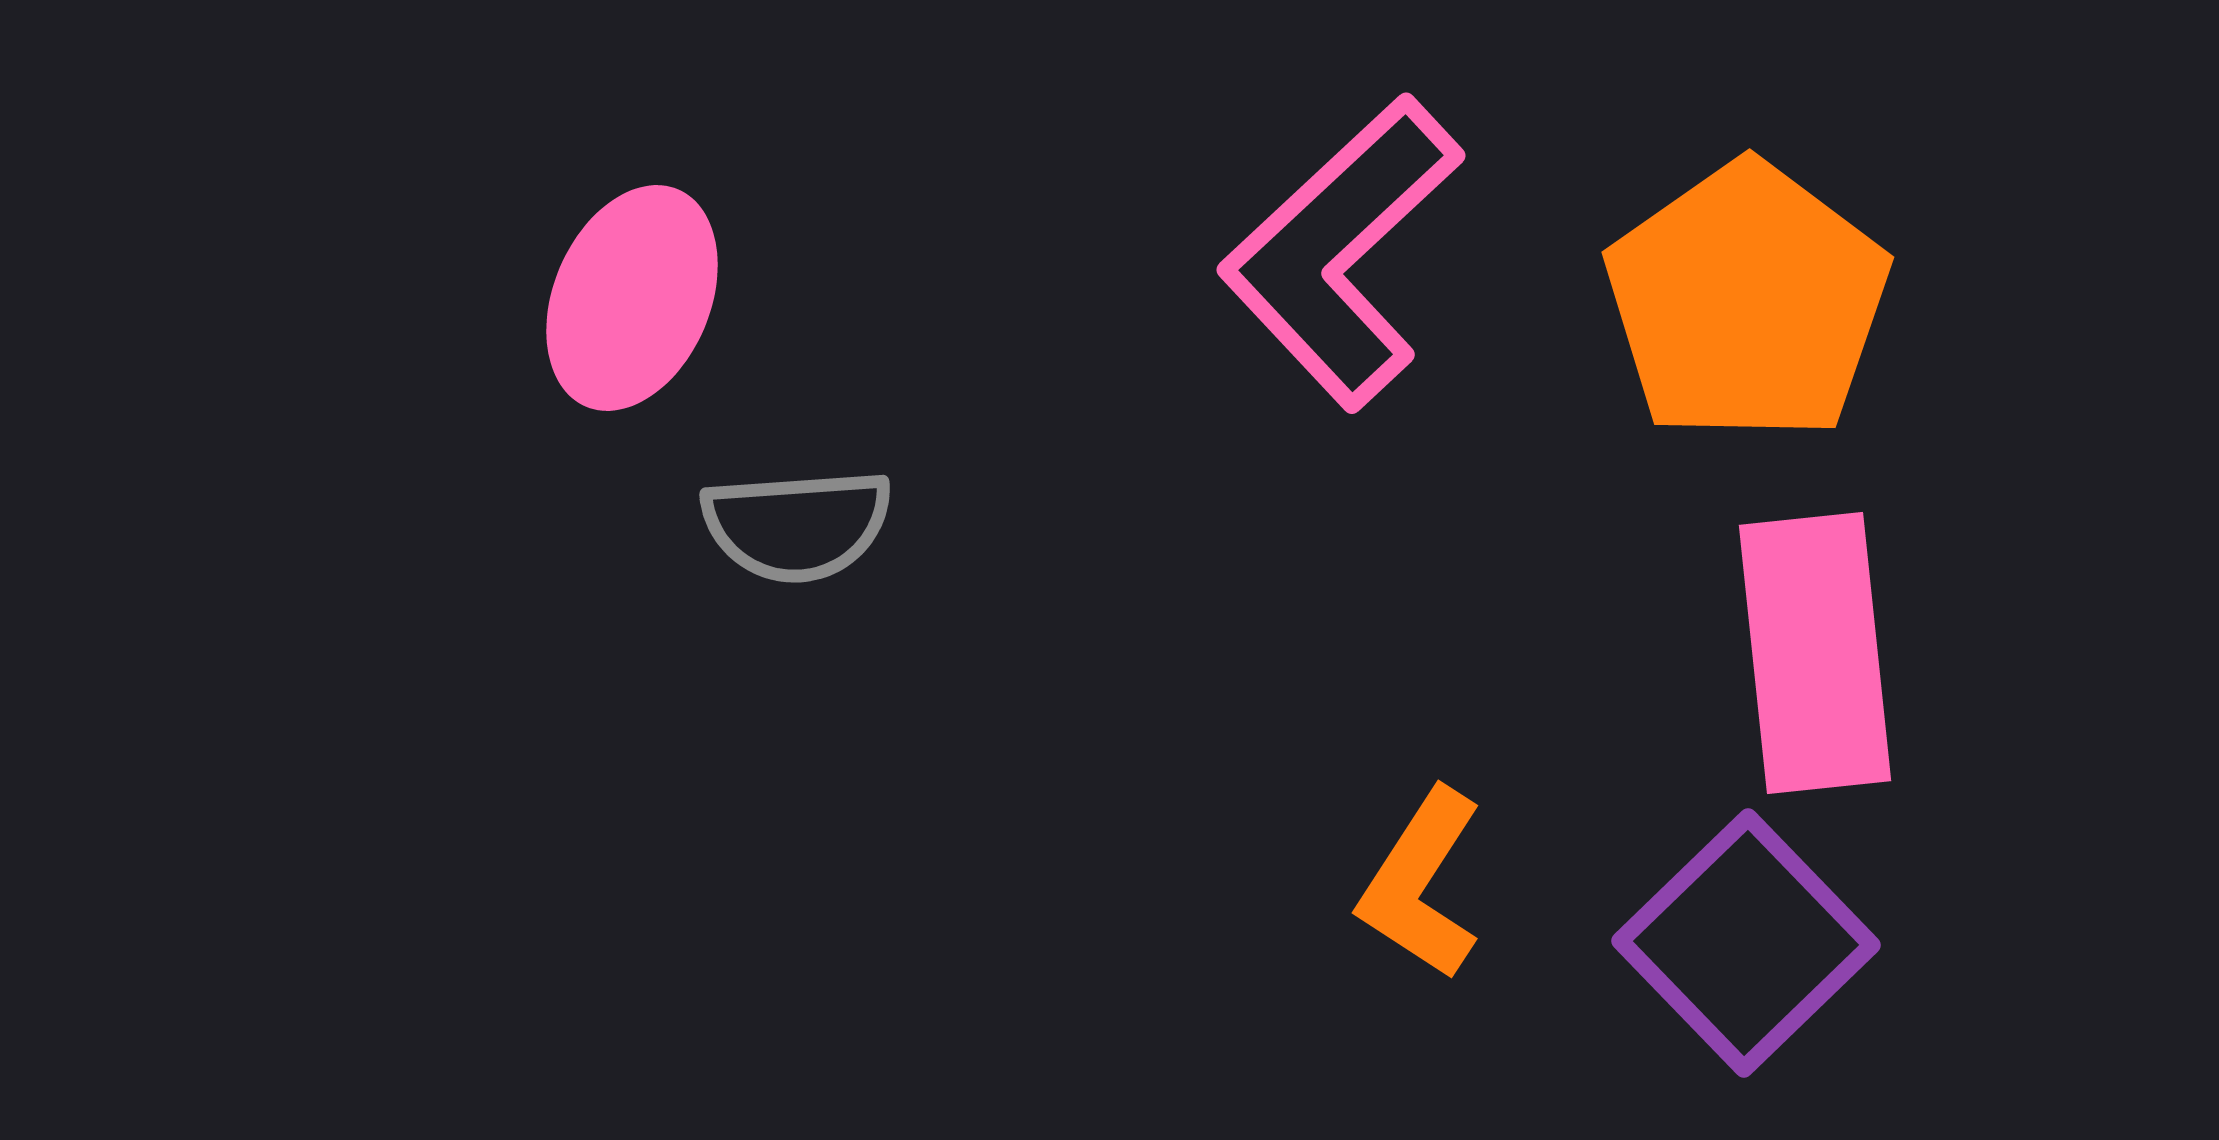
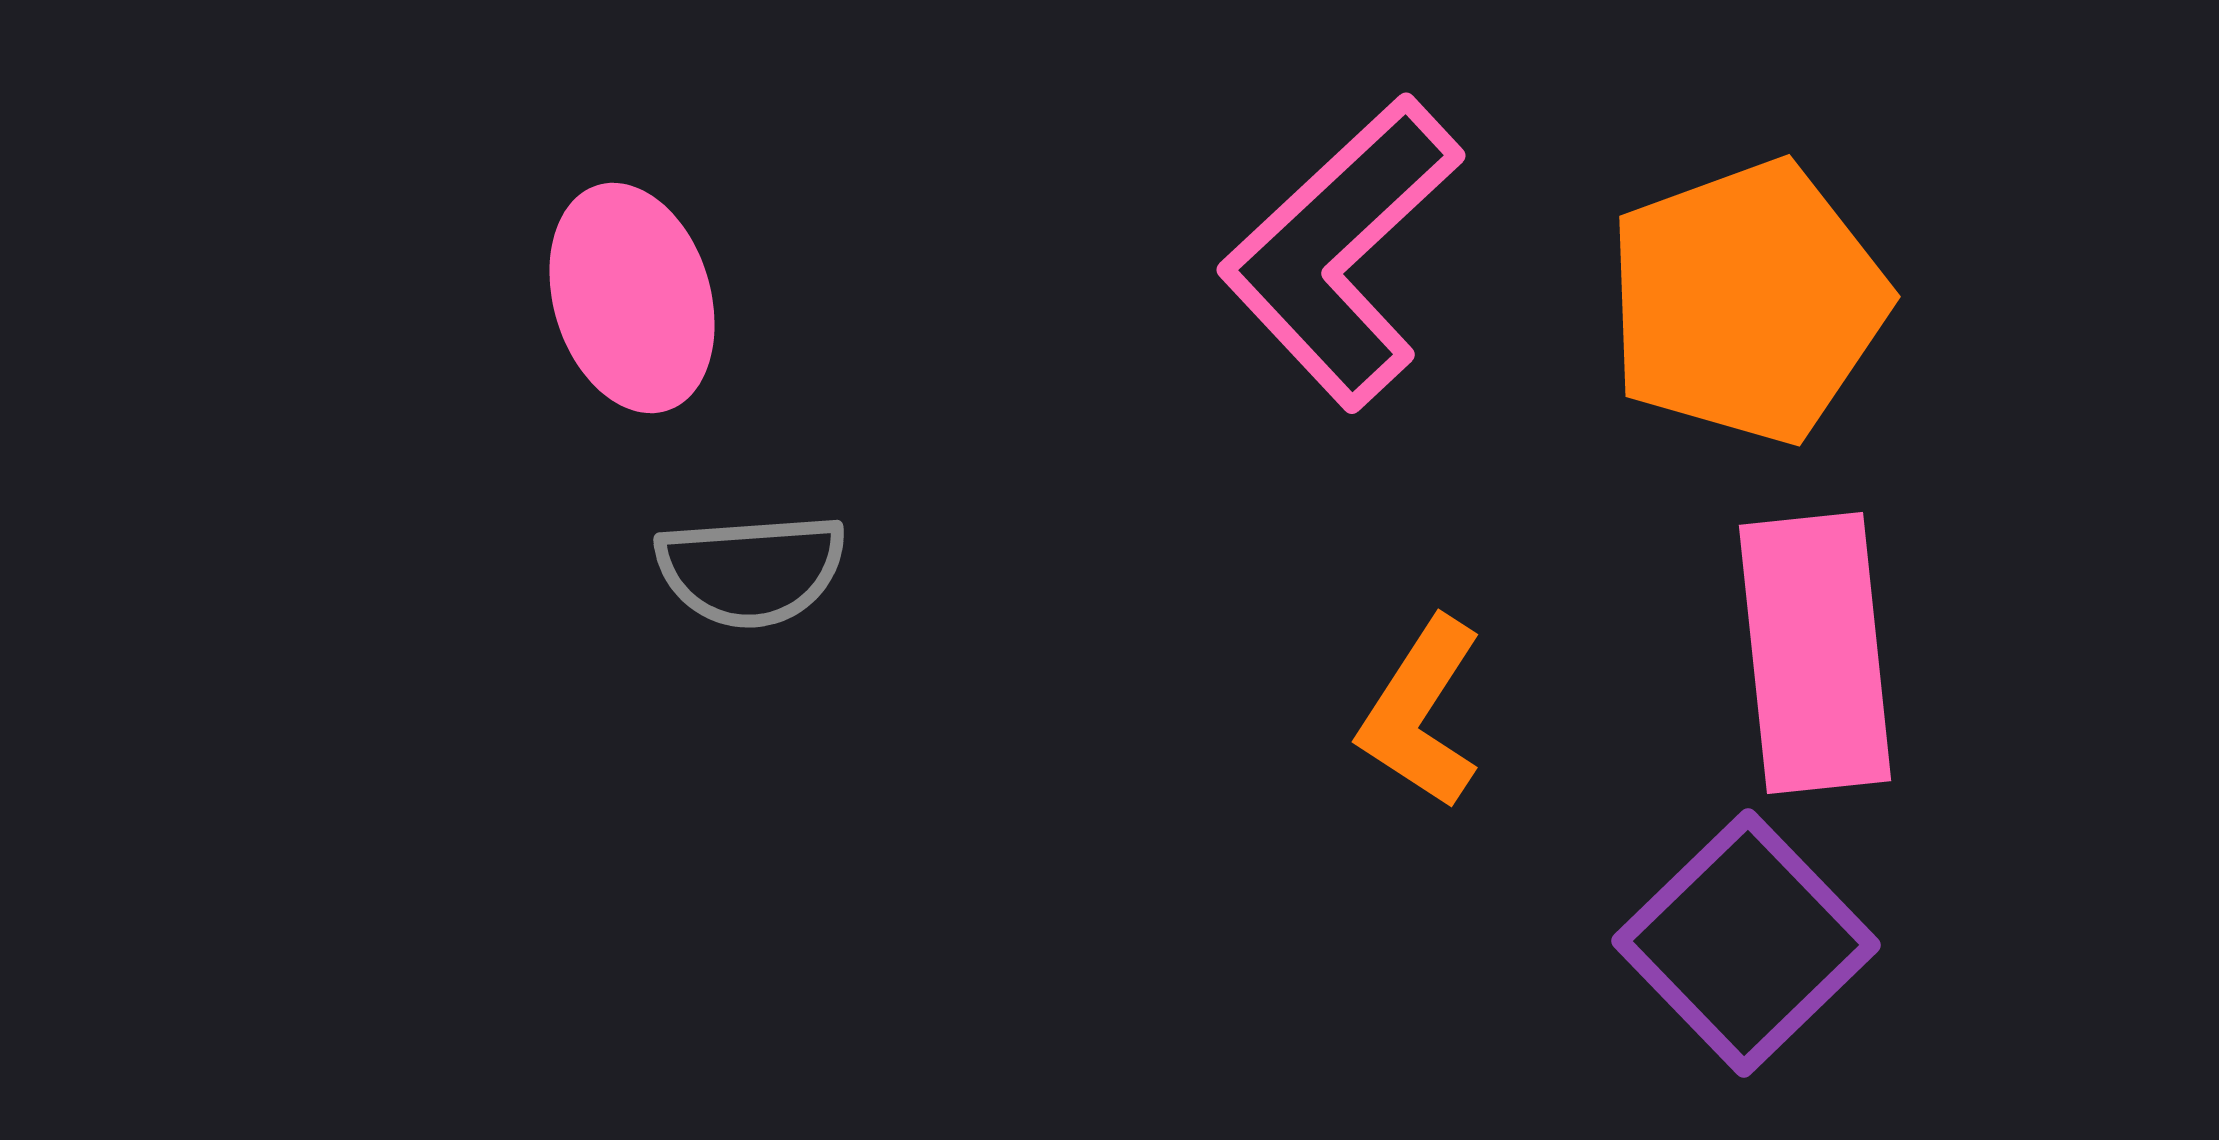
pink ellipse: rotated 40 degrees counterclockwise
orange pentagon: rotated 15 degrees clockwise
gray semicircle: moved 46 px left, 45 px down
orange L-shape: moved 171 px up
